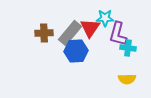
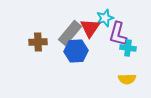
cyan star: rotated 18 degrees counterclockwise
brown cross: moved 6 px left, 9 px down
